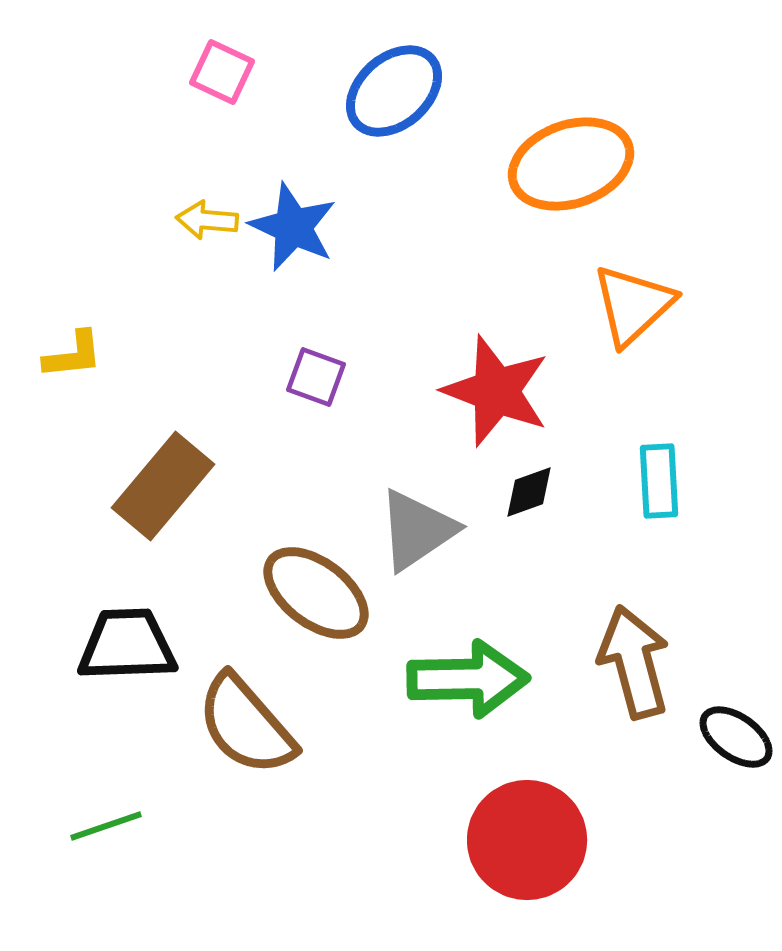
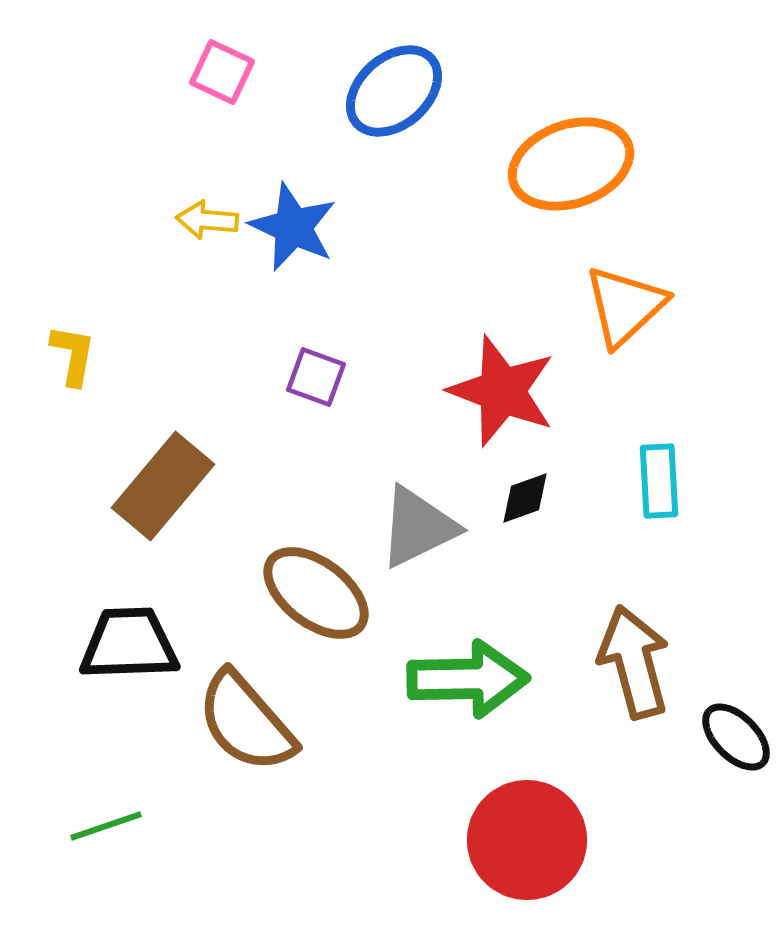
orange triangle: moved 8 px left, 1 px down
yellow L-shape: rotated 74 degrees counterclockwise
red star: moved 6 px right
black diamond: moved 4 px left, 6 px down
gray triangle: moved 1 px right, 3 px up; rotated 8 degrees clockwise
black trapezoid: moved 2 px right, 1 px up
brown semicircle: moved 3 px up
black ellipse: rotated 10 degrees clockwise
